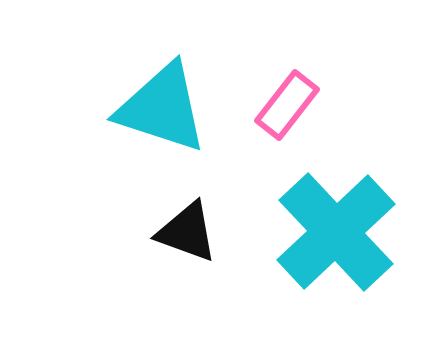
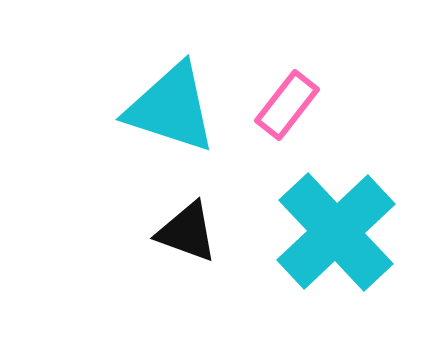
cyan triangle: moved 9 px right
